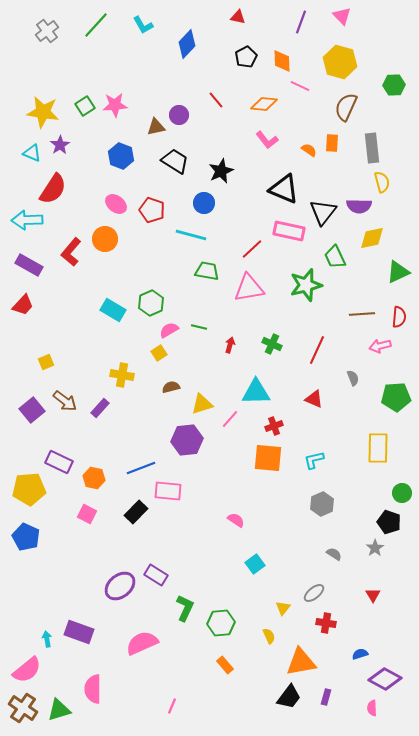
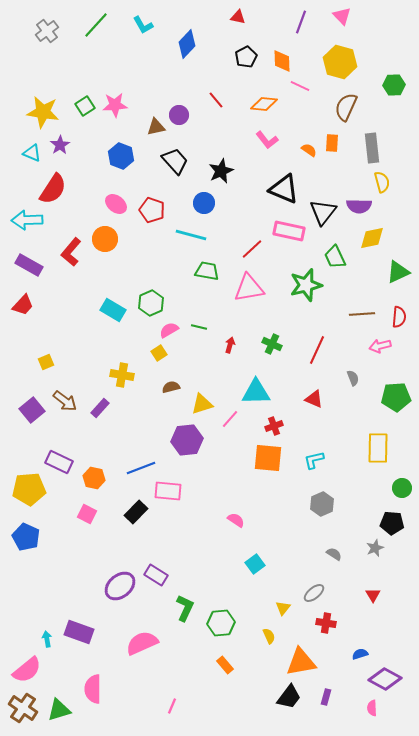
black trapezoid at (175, 161): rotated 16 degrees clockwise
green circle at (402, 493): moved 5 px up
black pentagon at (389, 522): moved 3 px right, 1 px down; rotated 15 degrees counterclockwise
gray star at (375, 548): rotated 12 degrees clockwise
